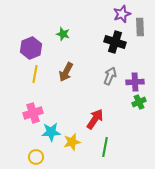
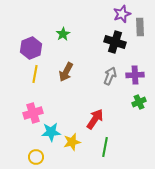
green star: rotated 24 degrees clockwise
purple cross: moved 7 px up
